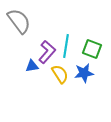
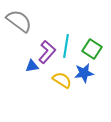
gray semicircle: rotated 16 degrees counterclockwise
green square: rotated 12 degrees clockwise
yellow semicircle: moved 2 px right, 6 px down; rotated 24 degrees counterclockwise
